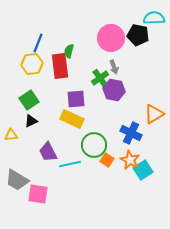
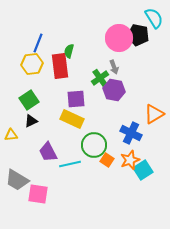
cyan semicircle: rotated 60 degrees clockwise
pink circle: moved 8 px right
orange star: rotated 24 degrees clockwise
